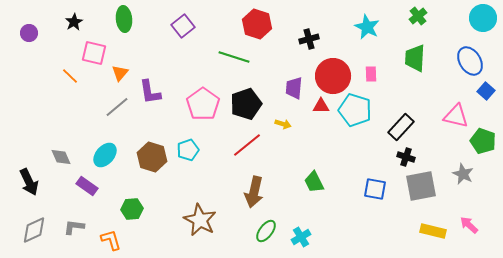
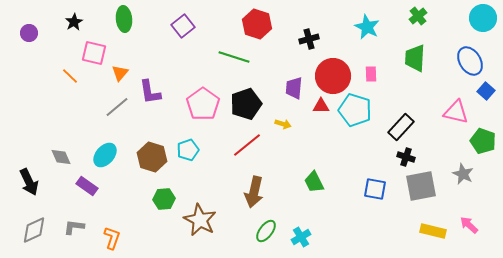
pink triangle at (456, 116): moved 4 px up
green hexagon at (132, 209): moved 32 px right, 10 px up
orange L-shape at (111, 240): moved 1 px right, 2 px up; rotated 35 degrees clockwise
